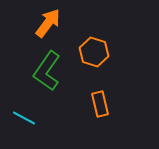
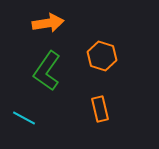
orange arrow: rotated 44 degrees clockwise
orange hexagon: moved 8 px right, 4 px down
orange rectangle: moved 5 px down
